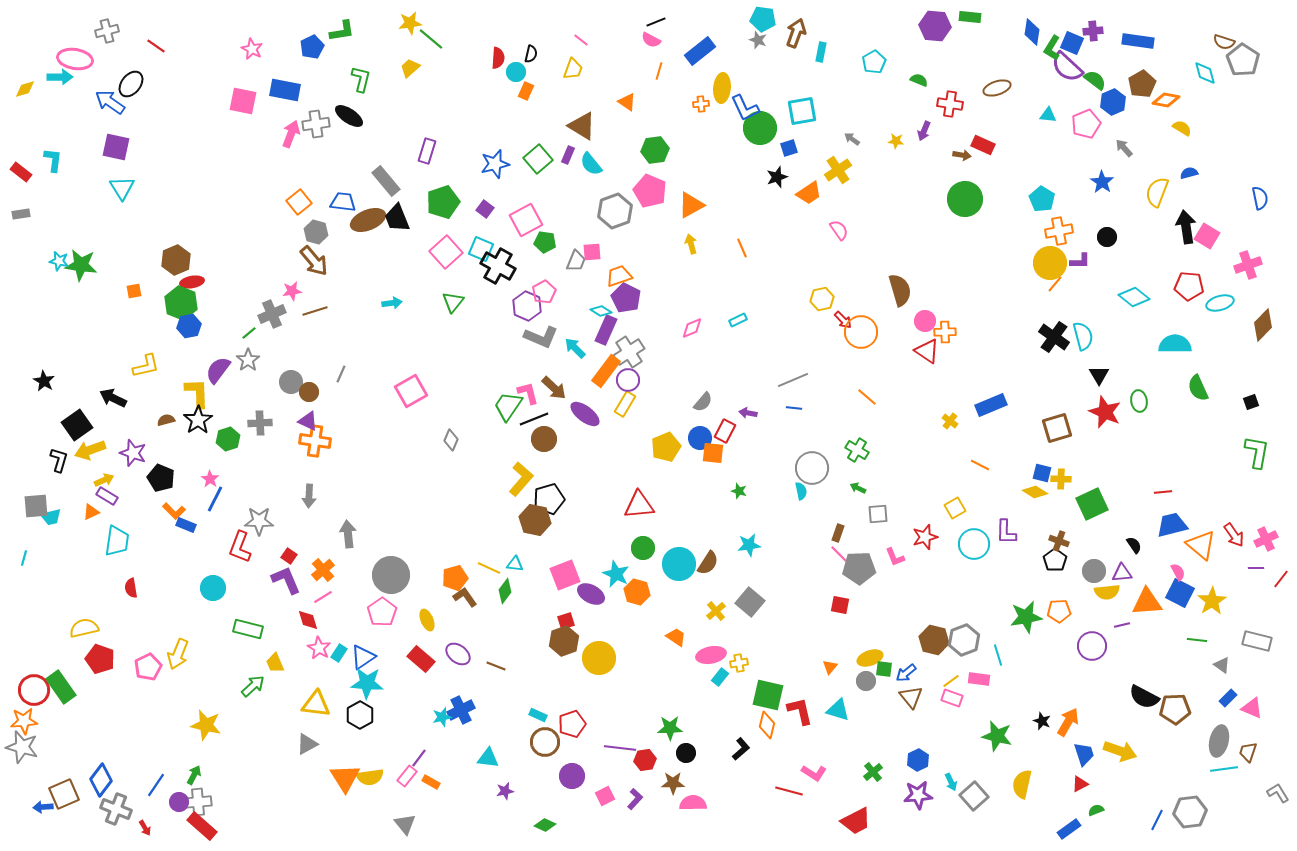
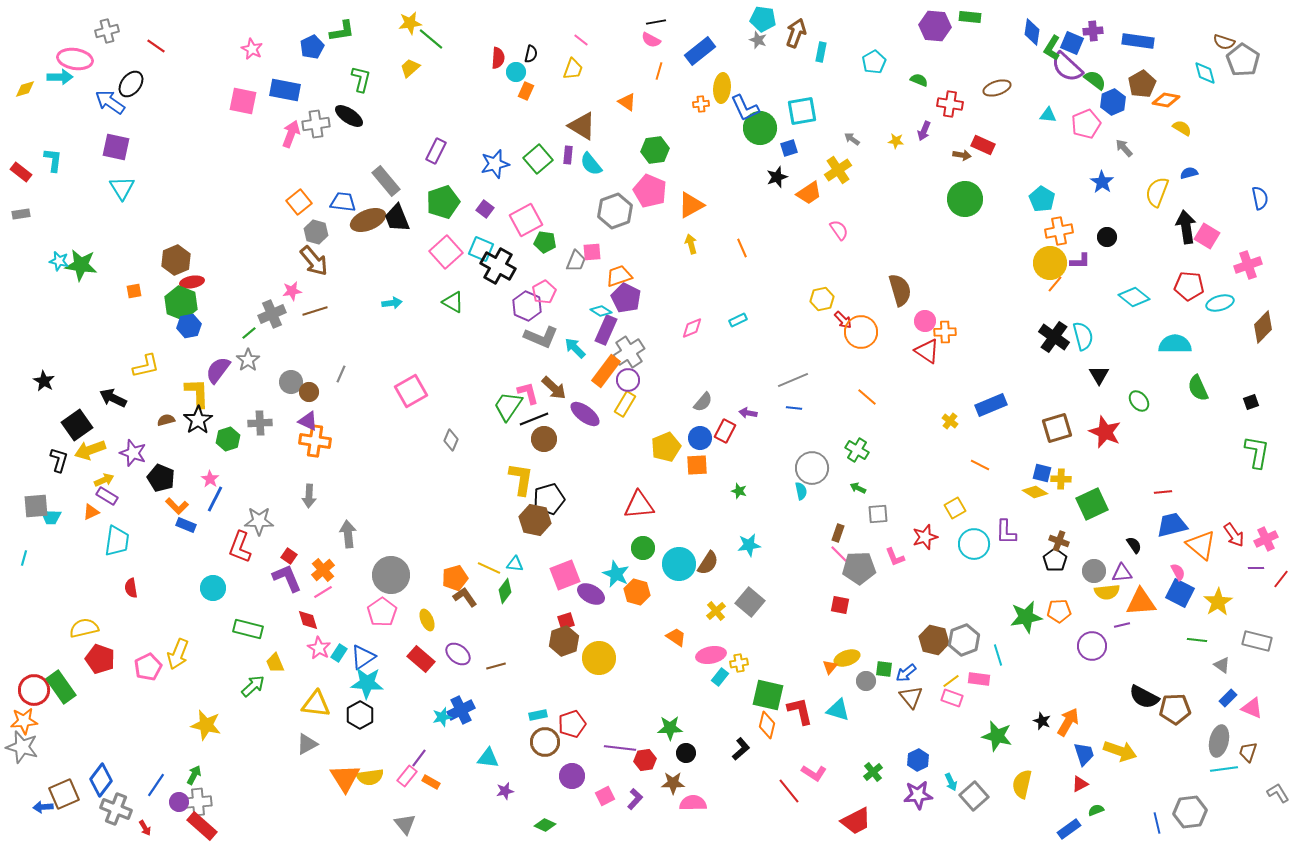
black line at (656, 22): rotated 12 degrees clockwise
purple rectangle at (427, 151): moved 9 px right; rotated 10 degrees clockwise
purple rectangle at (568, 155): rotated 18 degrees counterclockwise
green triangle at (453, 302): rotated 40 degrees counterclockwise
brown diamond at (1263, 325): moved 2 px down
green ellipse at (1139, 401): rotated 30 degrees counterclockwise
red star at (1105, 412): moved 20 px down
orange square at (713, 453): moved 16 px left, 12 px down; rotated 10 degrees counterclockwise
yellow L-shape at (521, 479): rotated 32 degrees counterclockwise
orange L-shape at (174, 511): moved 3 px right, 5 px up
cyan trapezoid at (51, 517): rotated 15 degrees clockwise
purple L-shape at (286, 580): moved 1 px right, 2 px up
pink line at (323, 597): moved 5 px up
yellow star at (1212, 601): moved 6 px right, 1 px down
orange triangle at (1147, 602): moved 6 px left
yellow ellipse at (870, 658): moved 23 px left
brown line at (496, 666): rotated 36 degrees counterclockwise
cyan rectangle at (538, 715): rotated 36 degrees counterclockwise
red line at (789, 791): rotated 36 degrees clockwise
blue line at (1157, 820): moved 3 px down; rotated 40 degrees counterclockwise
